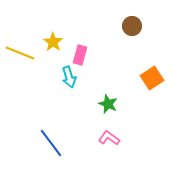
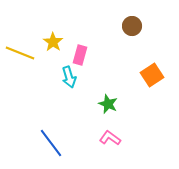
orange square: moved 3 px up
pink L-shape: moved 1 px right
